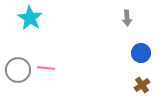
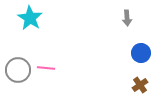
brown cross: moved 2 px left
